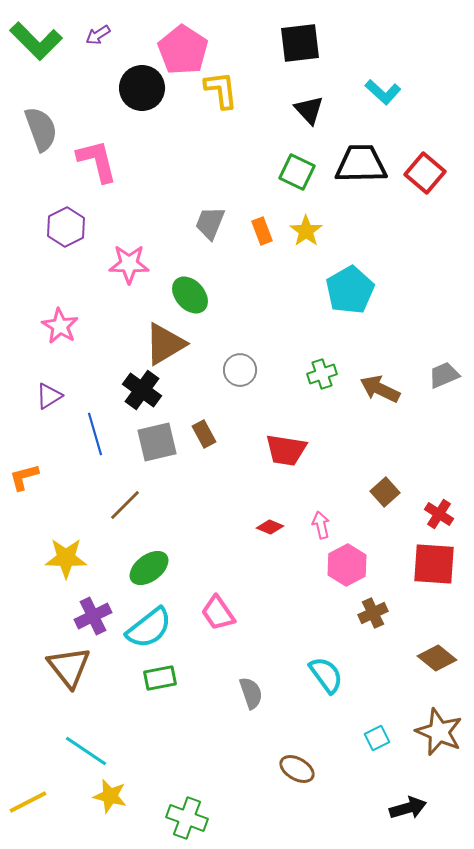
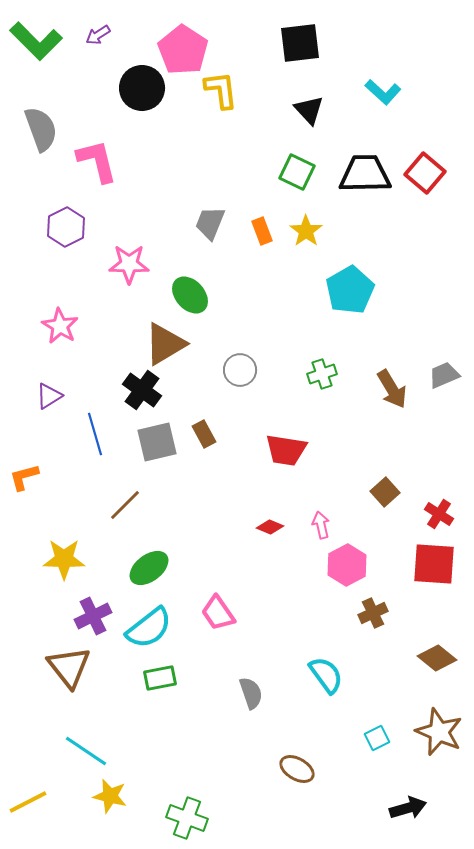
black trapezoid at (361, 164): moved 4 px right, 10 px down
brown arrow at (380, 389): moved 12 px right; rotated 147 degrees counterclockwise
yellow star at (66, 558): moved 2 px left, 1 px down
